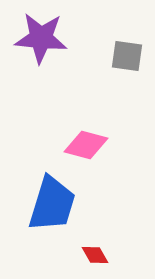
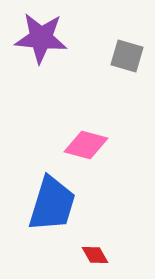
gray square: rotated 8 degrees clockwise
